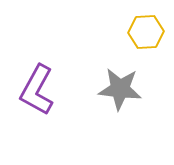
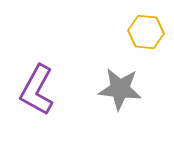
yellow hexagon: rotated 8 degrees clockwise
